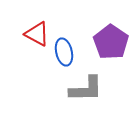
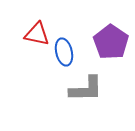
red triangle: rotated 16 degrees counterclockwise
